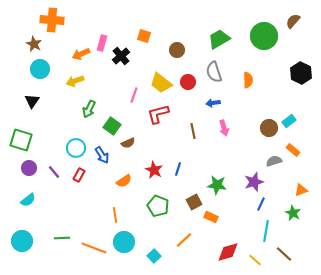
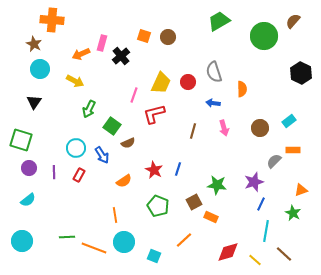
green trapezoid at (219, 39): moved 18 px up
brown circle at (177, 50): moved 9 px left, 13 px up
orange semicircle at (248, 80): moved 6 px left, 9 px down
yellow arrow at (75, 81): rotated 132 degrees counterclockwise
yellow trapezoid at (161, 83): rotated 105 degrees counterclockwise
black triangle at (32, 101): moved 2 px right, 1 px down
blue arrow at (213, 103): rotated 16 degrees clockwise
red L-shape at (158, 114): moved 4 px left
brown circle at (269, 128): moved 9 px left
brown line at (193, 131): rotated 28 degrees clockwise
orange rectangle at (293, 150): rotated 40 degrees counterclockwise
gray semicircle at (274, 161): rotated 28 degrees counterclockwise
purple line at (54, 172): rotated 40 degrees clockwise
green line at (62, 238): moved 5 px right, 1 px up
cyan square at (154, 256): rotated 24 degrees counterclockwise
